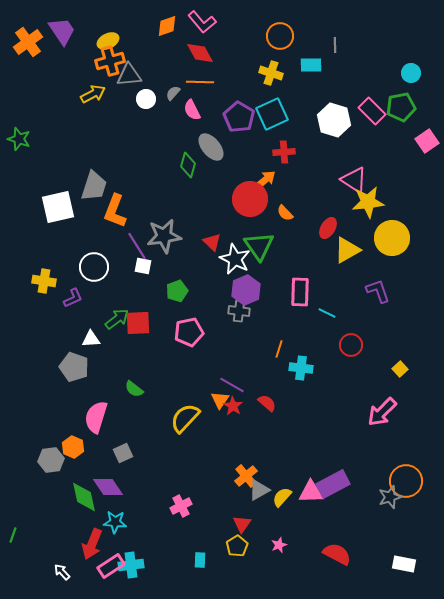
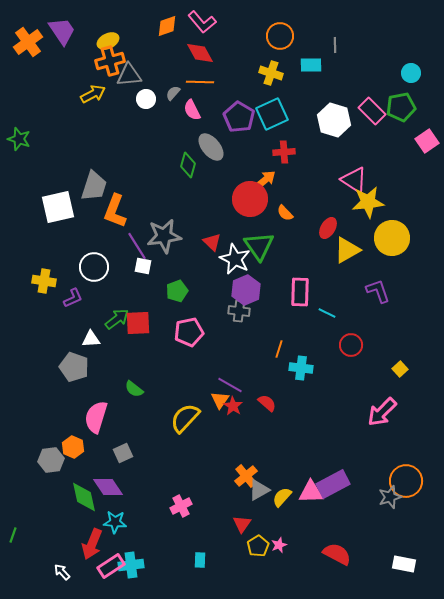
purple line at (232, 385): moved 2 px left
yellow pentagon at (237, 546): moved 21 px right
